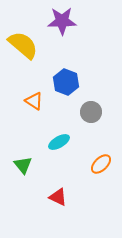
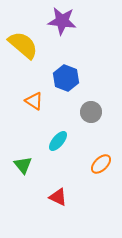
purple star: rotated 8 degrees clockwise
blue hexagon: moved 4 px up
cyan ellipse: moved 1 px left, 1 px up; rotated 20 degrees counterclockwise
